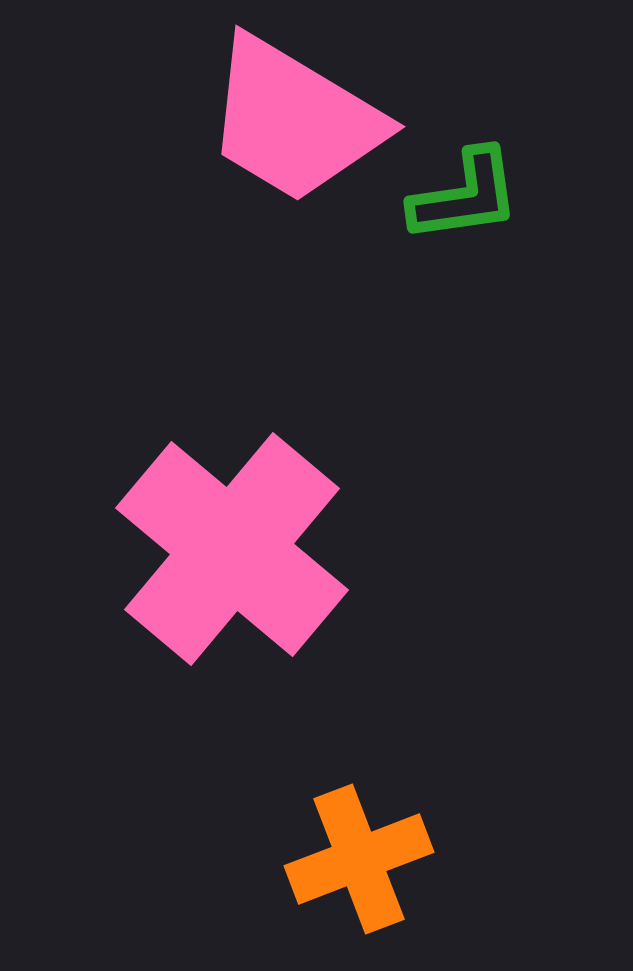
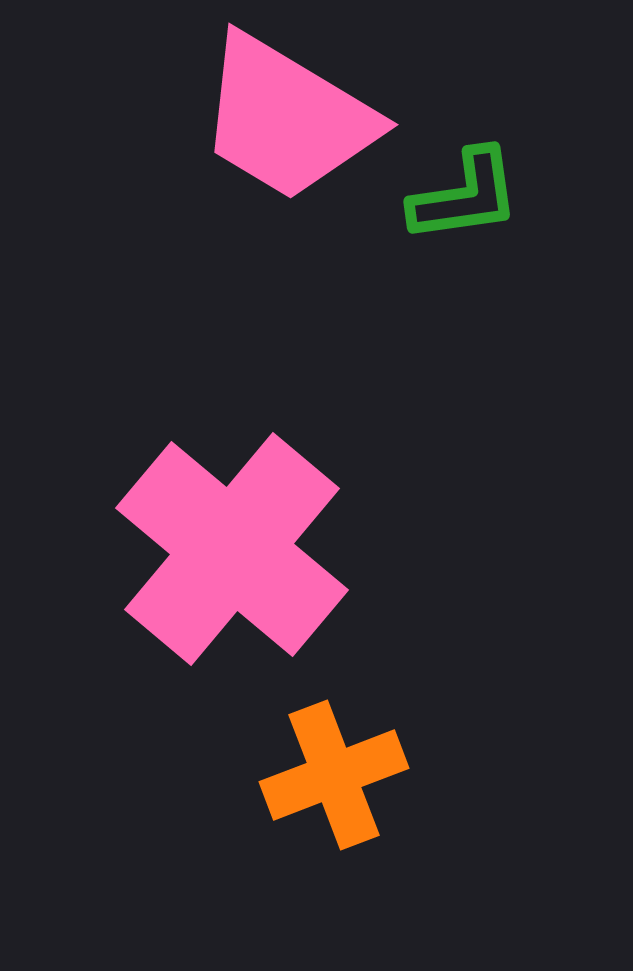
pink trapezoid: moved 7 px left, 2 px up
orange cross: moved 25 px left, 84 px up
